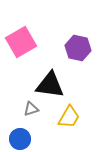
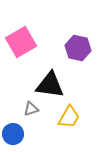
blue circle: moved 7 px left, 5 px up
